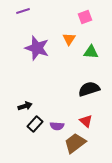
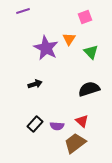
purple star: moved 9 px right; rotated 10 degrees clockwise
green triangle: rotated 42 degrees clockwise
black arrow: moved 10 px right, 22 px up
red triangle: moved 4 px left
